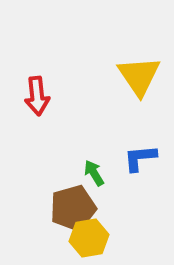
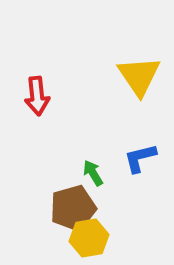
blue L-shape: rotated 9 degrees counterclockwise
green arrow: moved 1 px left
